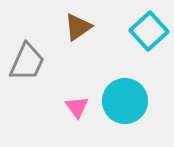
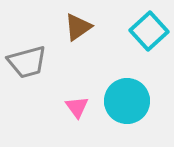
gray trapezoid: rotated 51 degrees clockwise
cyan circle: moved 2 px right
